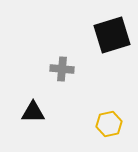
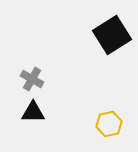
black square: rotated 15 degrees counterclockwise
gray cross: moved 30 px left, 10 px down; rotated 25 degrees clockwise
